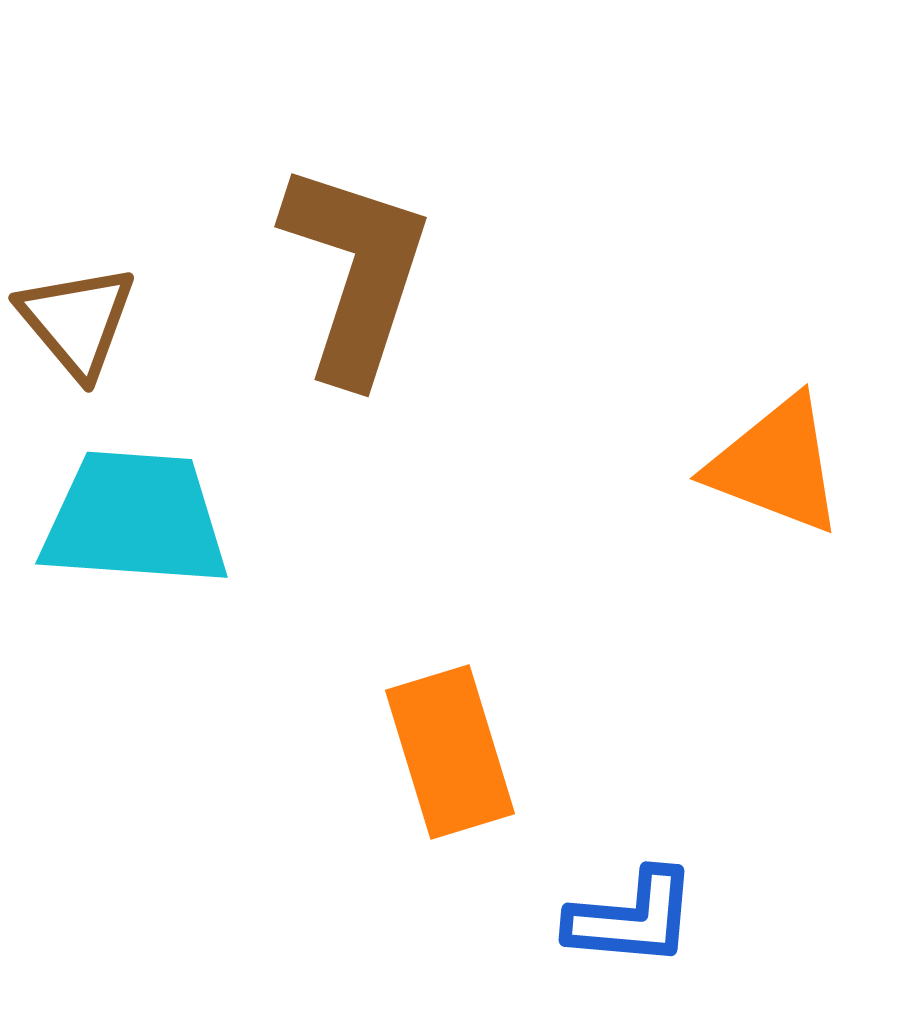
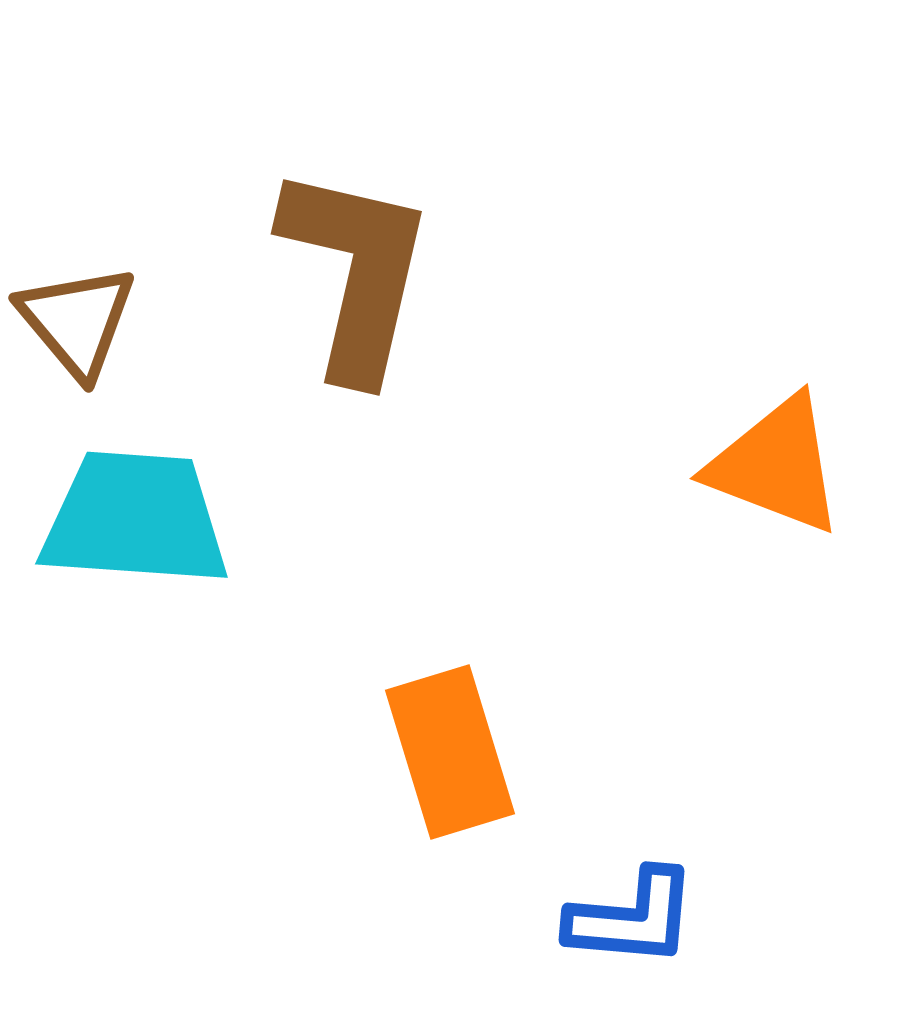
brown L-shape: rotated 5 degrees counterclockwise
